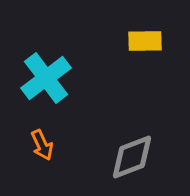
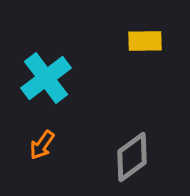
orange arrow: rotated 60 degrees clockwise
gray diamond: rotated 15 degrees counterclockwise
